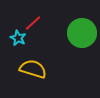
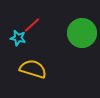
red line: moved 1 px left, 2 px down
cyan star: rotated 14 degrees counterclockwise
